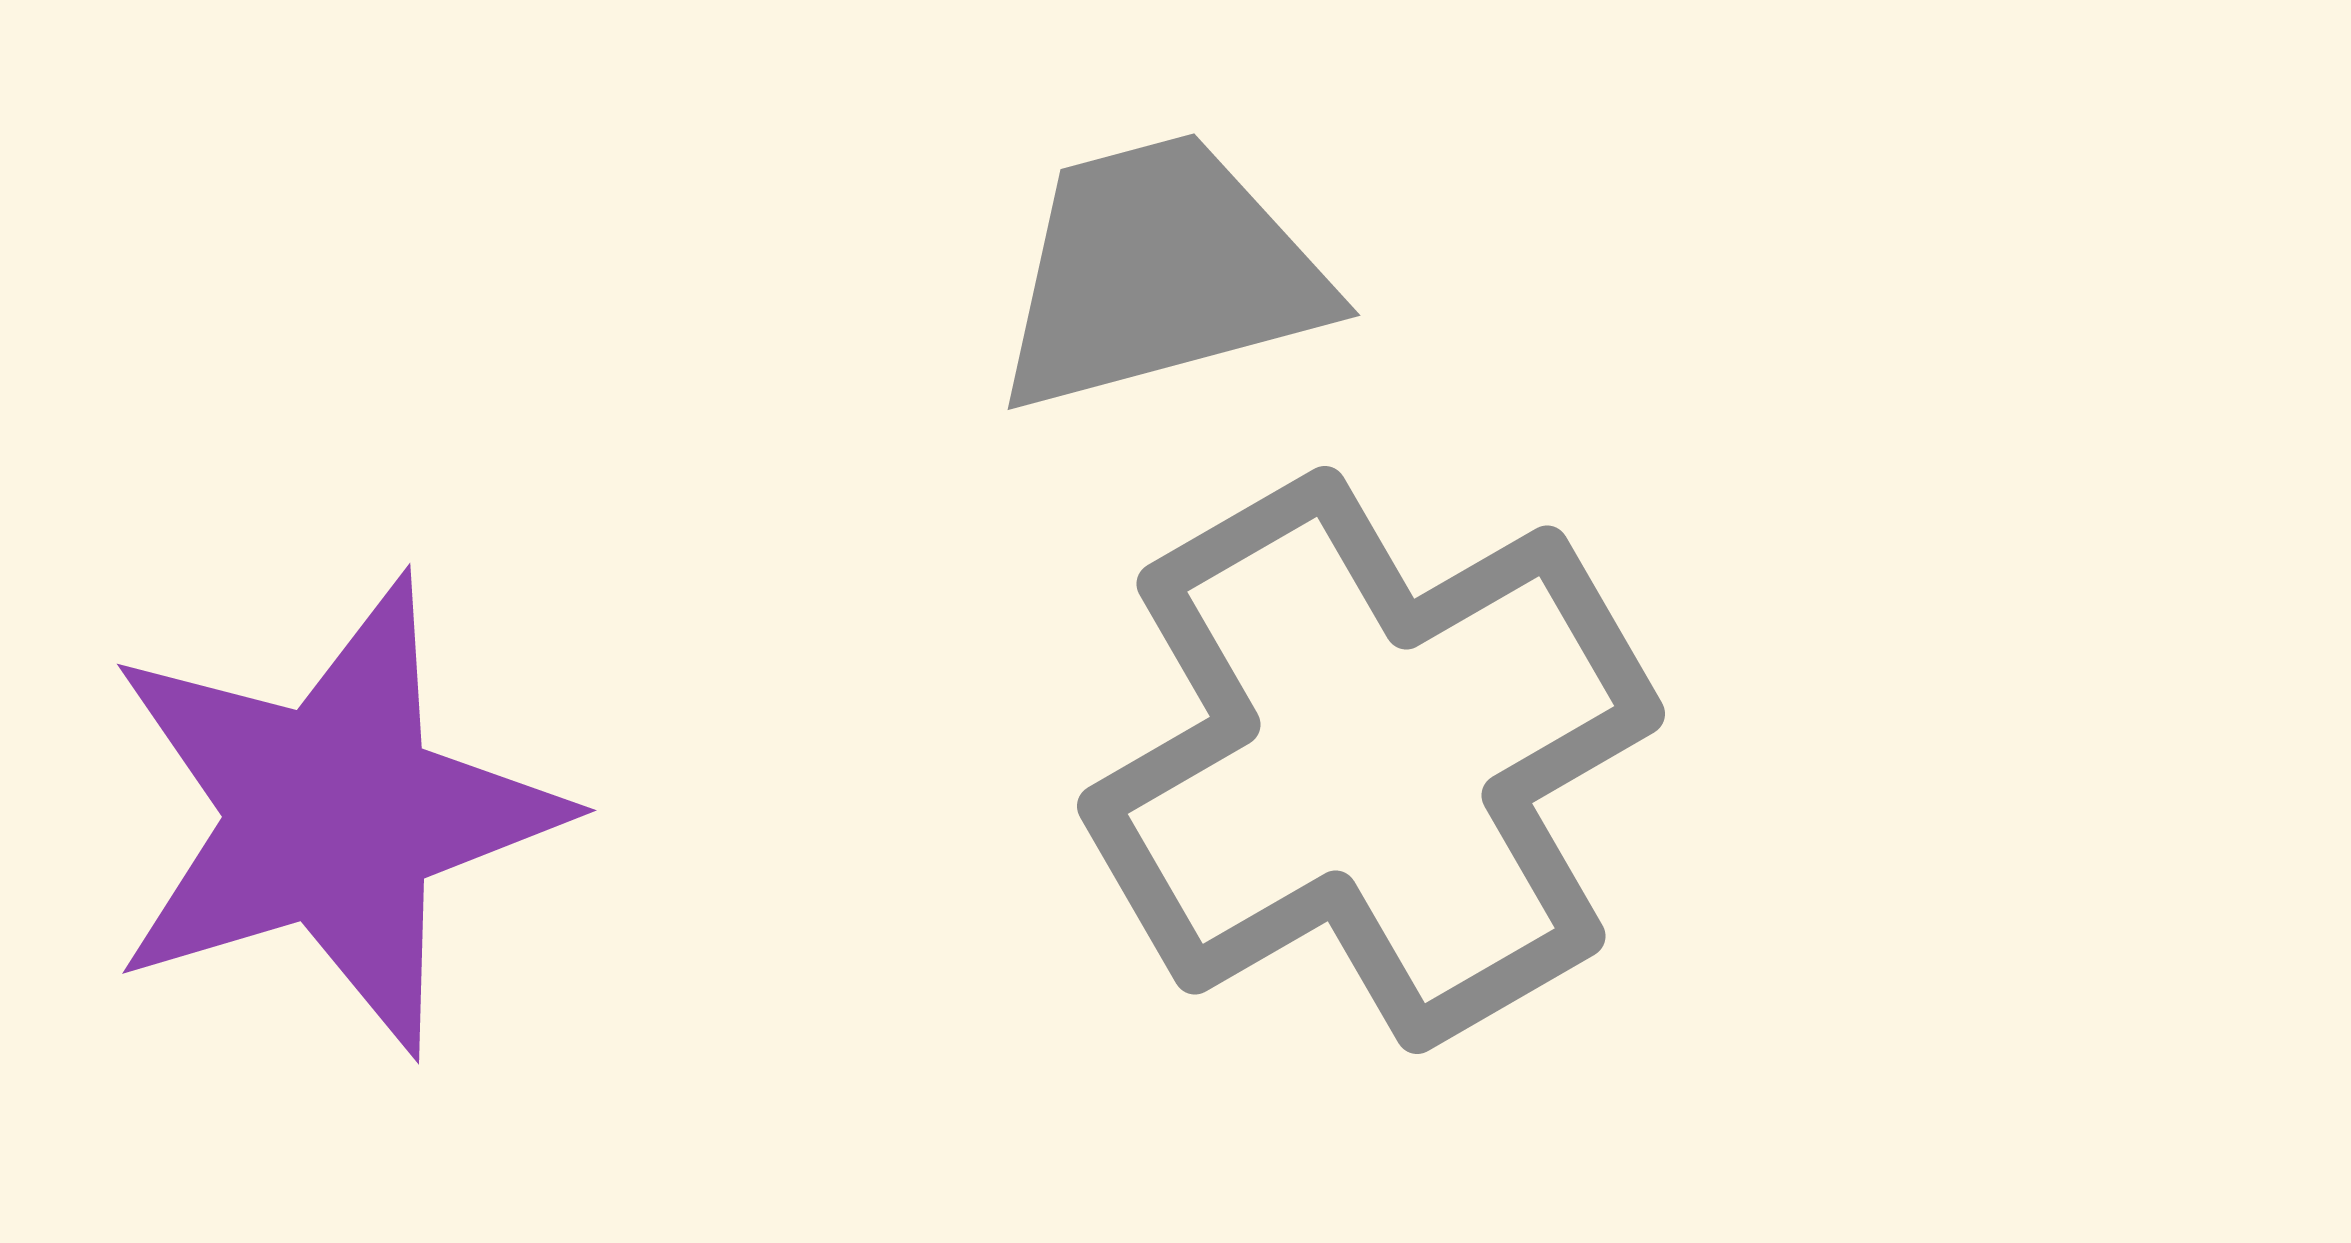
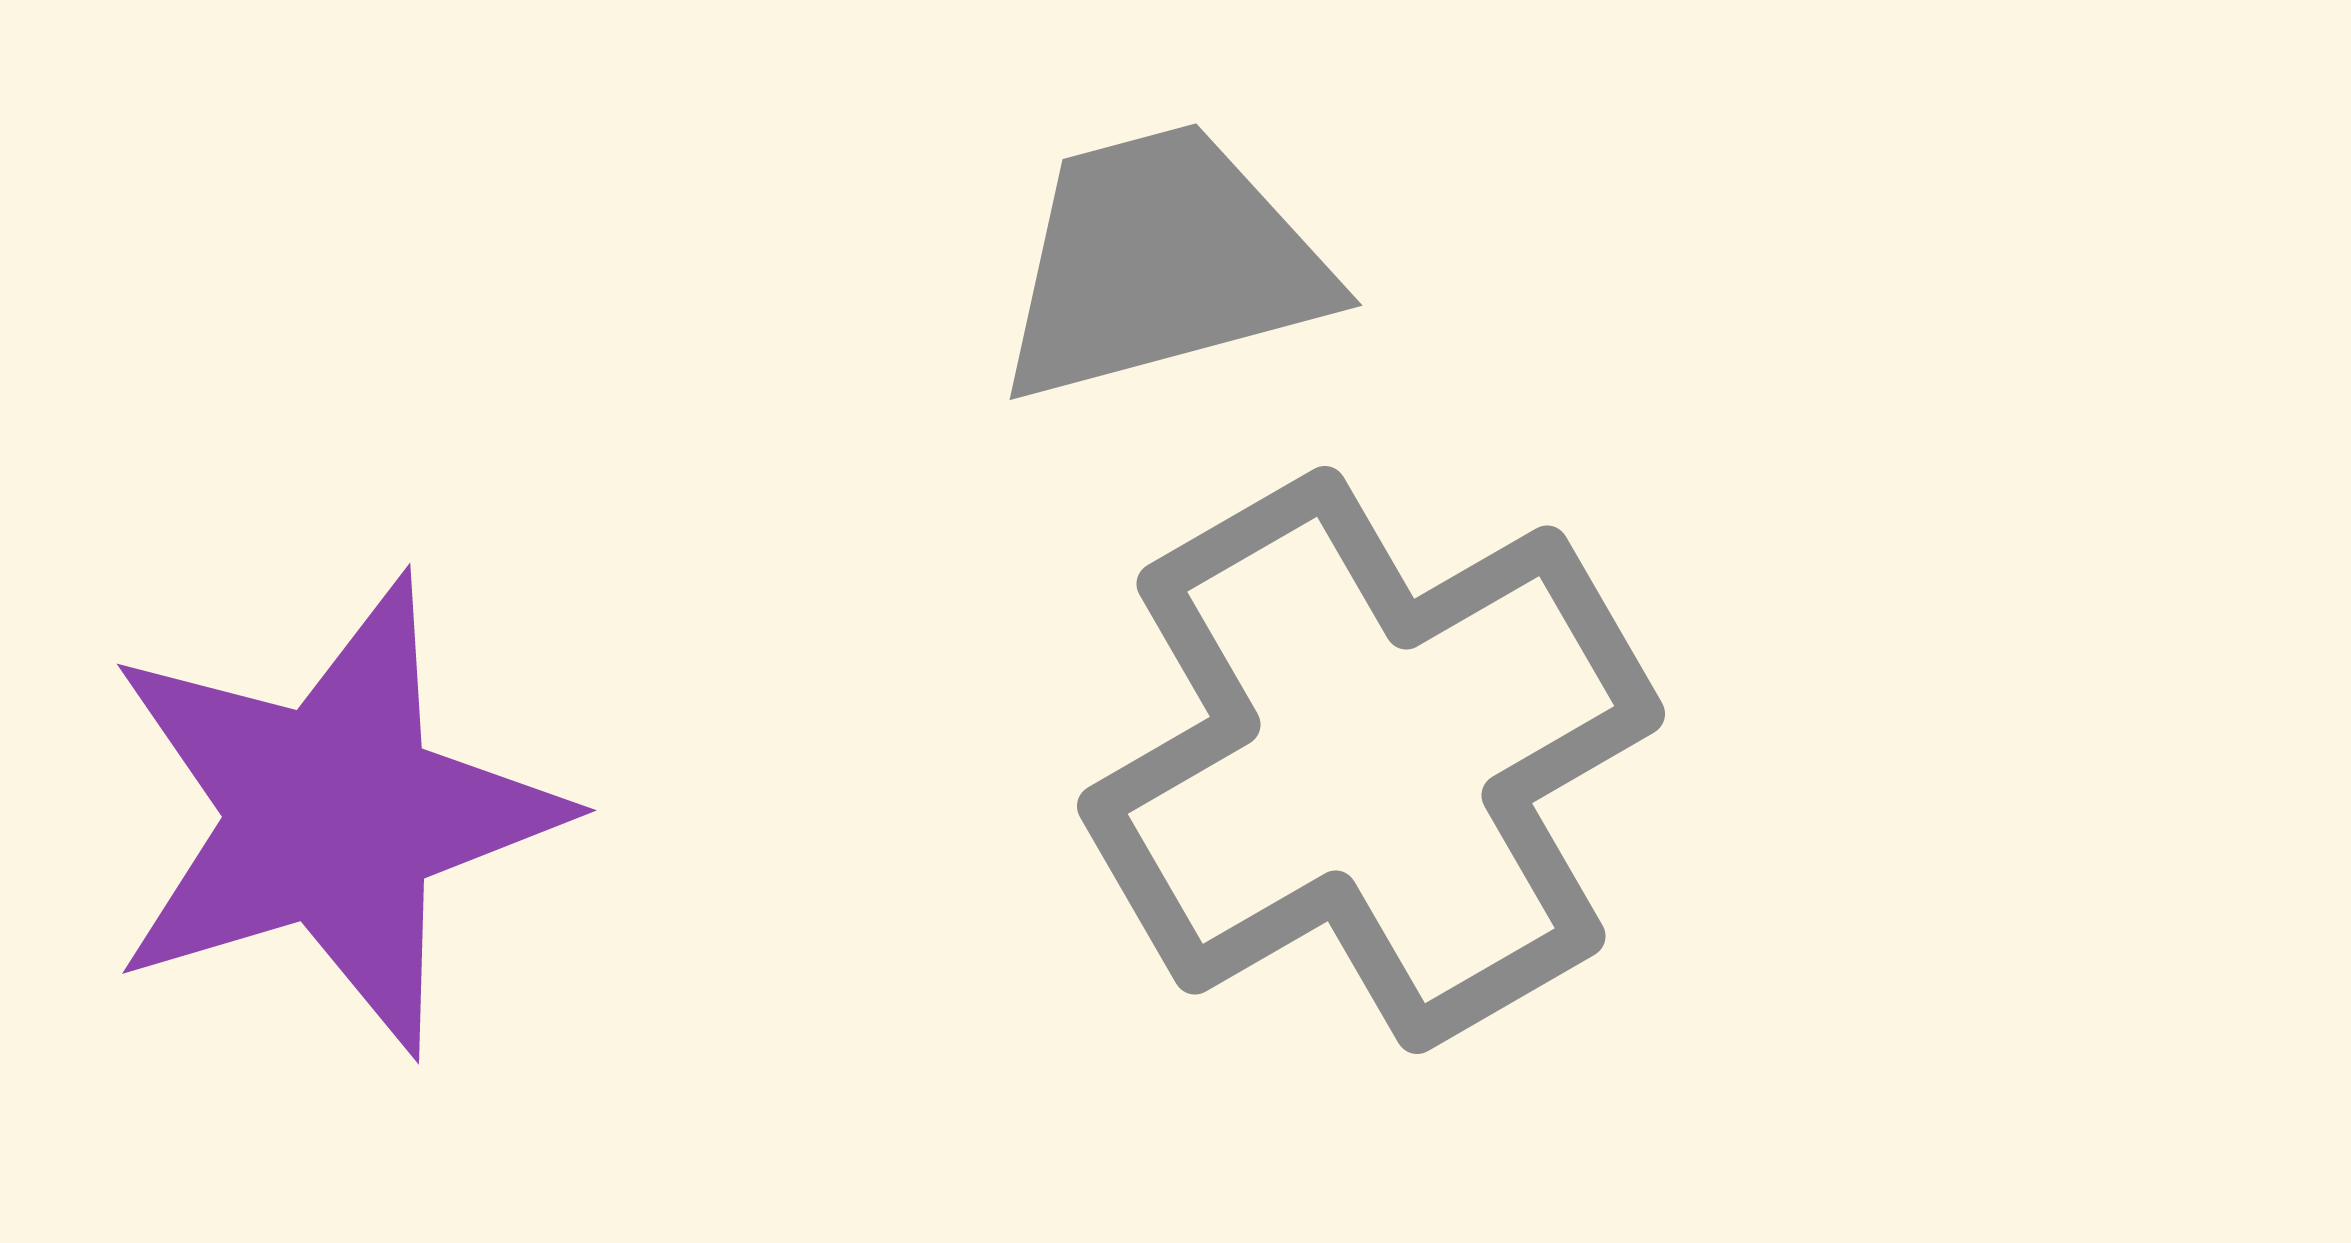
gray trapezoid: moved 2 px right, 10 px up
